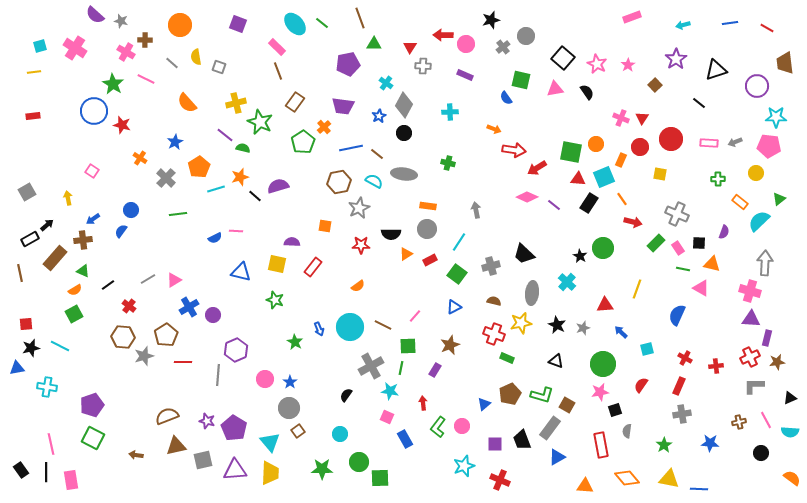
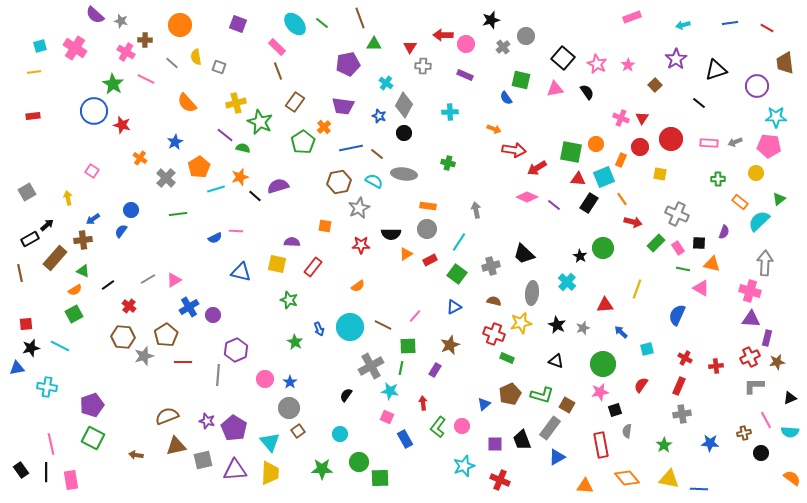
blue star at (379, 116): rotated 24 degrees counterclockwise
green star at (275, 300): moved 14 px right
brown cross at (739, 422): moved 5 px right, 11 px down
